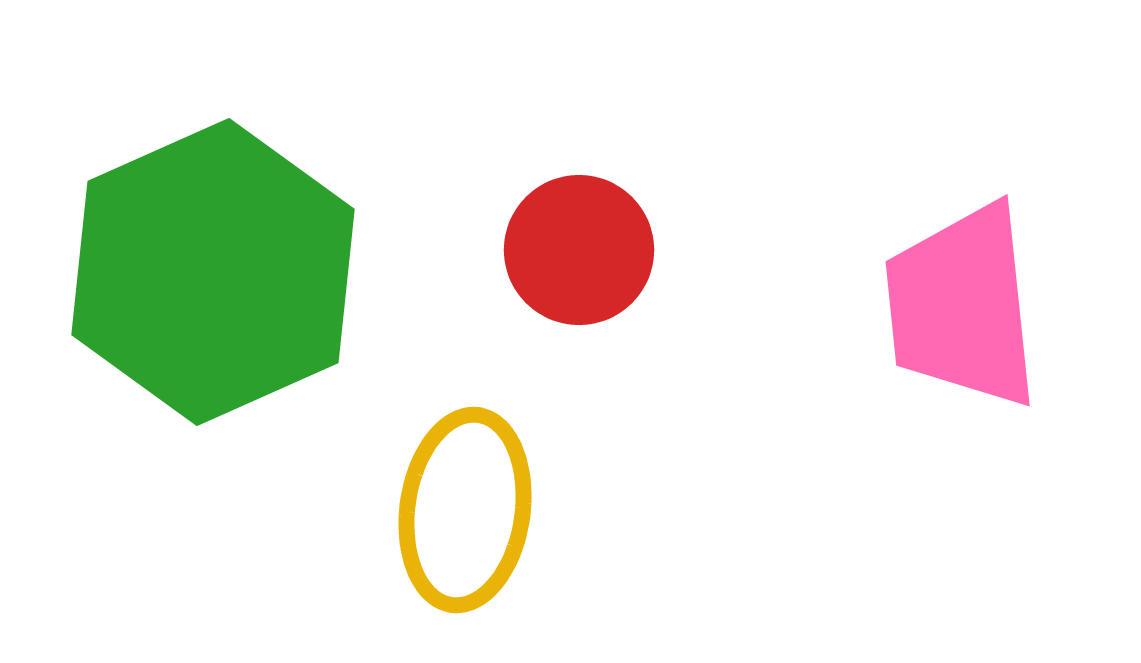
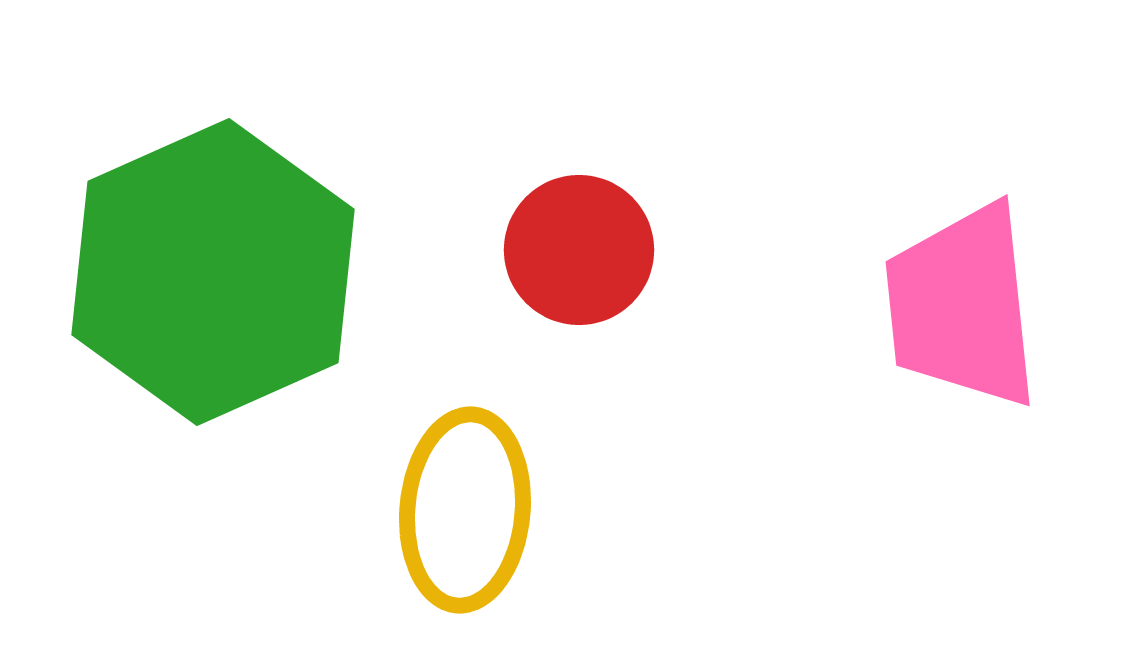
yellow ellipse: rotated 3 degrees counterclockwise
